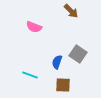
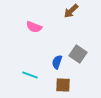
brown arrow: rotated 91 degrees clockwise
